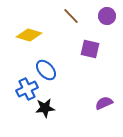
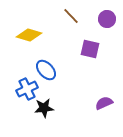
purple circle: moved 3 px down
black star: moved 1 px left
